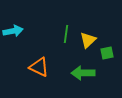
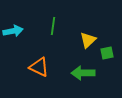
green line: moved 13 px left, 8 px up
